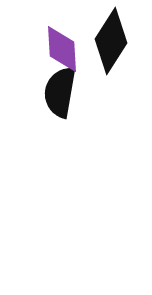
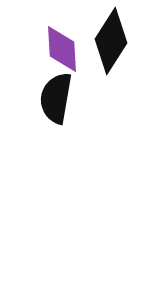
black semicircle: moved 4 px left, 6 px down
